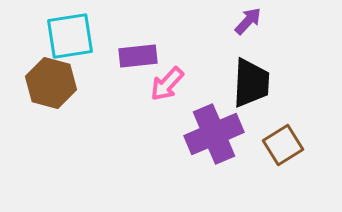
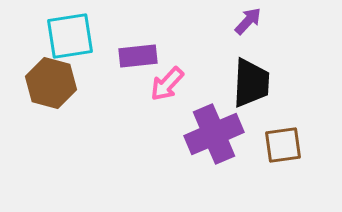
brown square: rotated 24 degrees clockwise
